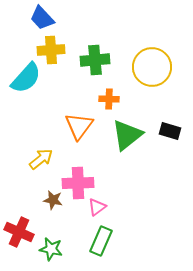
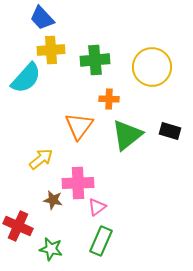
red cross: moved 1 px left, 6 px up
